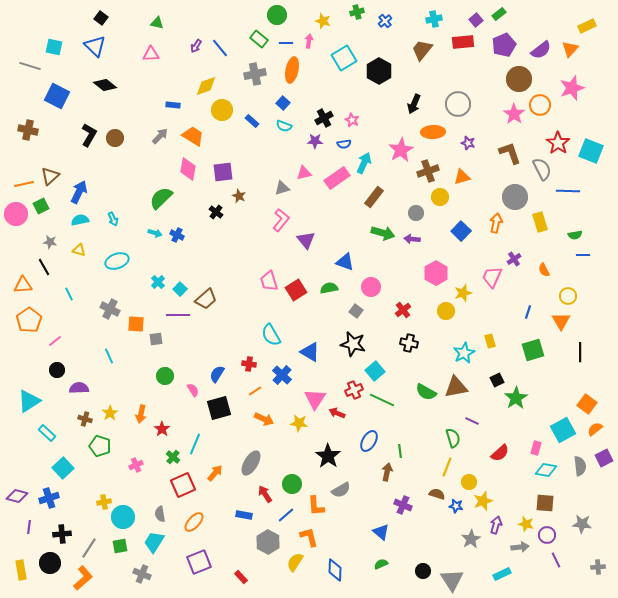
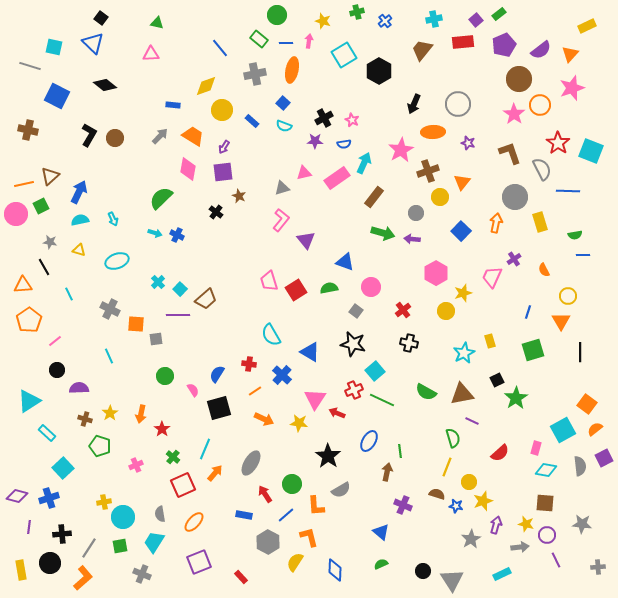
blue triangle at (95, 46): moved 2 px left, 3 px up
purple arrow at (196, 46): moved 28 px right, 101 px down
orange triangle at (570, 49): moved 5 px down
cyan square at (344, 58): moved 3 px up
orange triangle at (462, 177): moved 5 px down; rotated 36 degrees counterclockwise
brown triangle at (456, 387): moved 6 px right, 7 px down
cyan line at (195, 444): moved 10 px right, 5 px down
